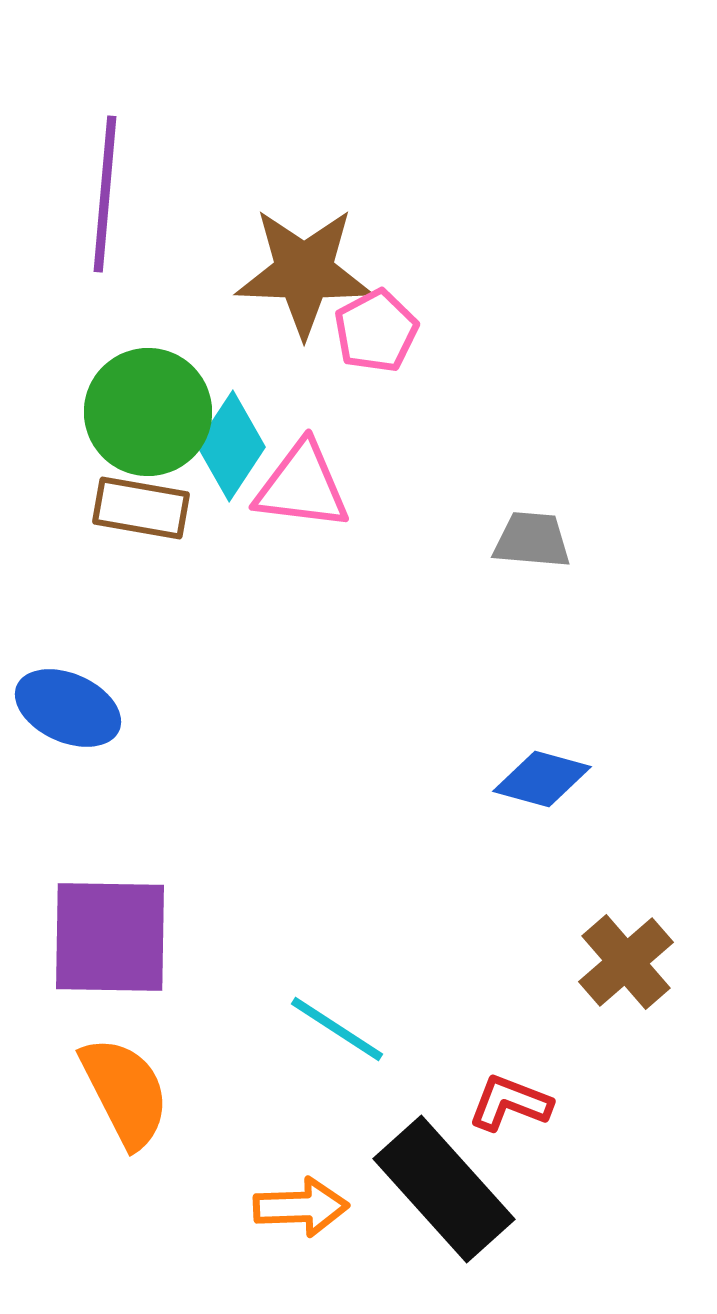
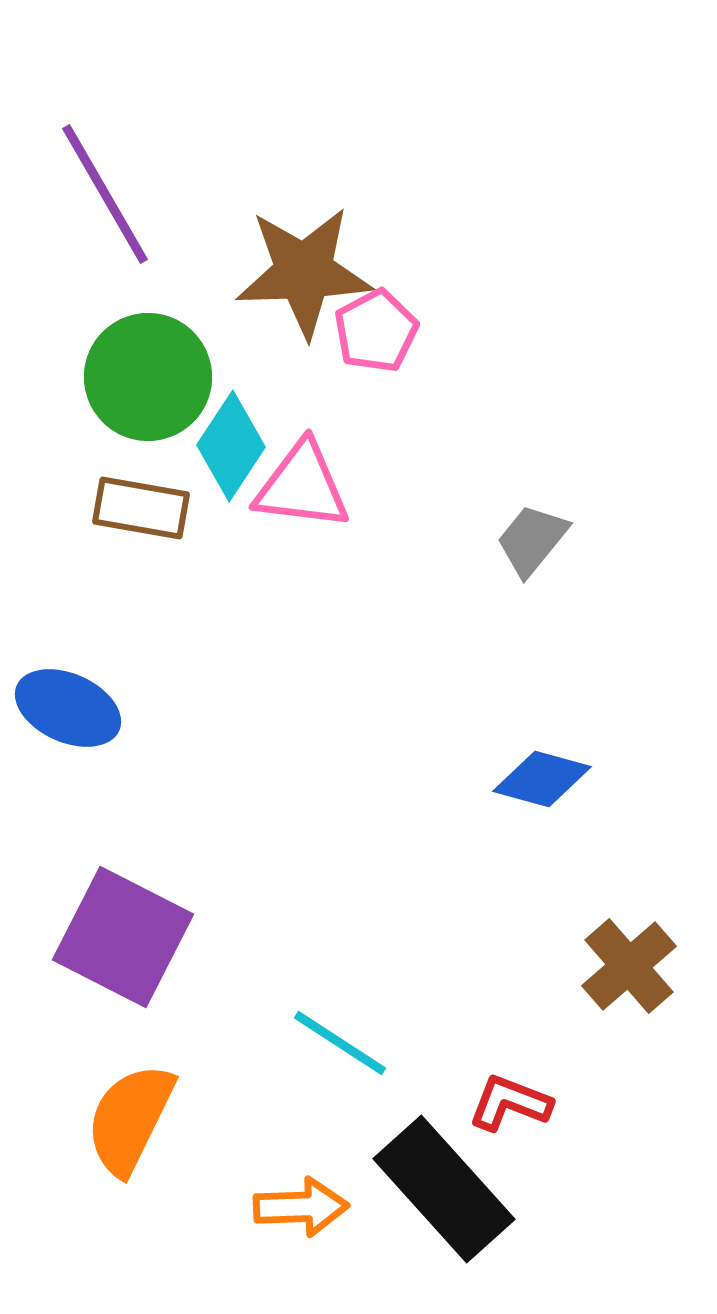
purple line: rotated 35 degrees counterclockwise
brown star: rotated 4 degrees counterclockwise
green circle: moved 35 px up
gray trapezoid: rotated 56 degrees counterclockwise
purple square: moved 13 px right; rotated 26 degrees clockwise
brown cross: moved 3 px right, 4 px down
cyan line: moved 3 px right, 14 px down
orange semicircle: moved 5 px right, 27 px down; rotated 127 degrees counterclockwise
